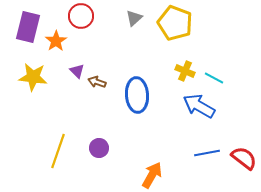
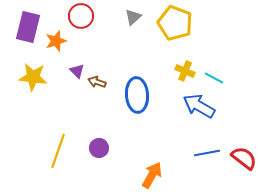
gray triangle: moved 1 px left, 1 px up
orange star: rotated 15 degrees clockwise
